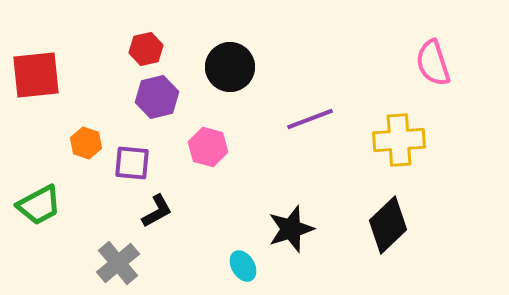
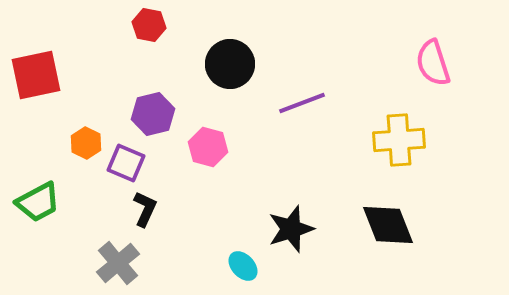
red hexagon: moved 3 px right, 24 px up; rotated 24 degrees clockwise
black circle: moved 3 px up
red square: rotated 6 degrees counterclockwise
purple hexagon: moved 4 px left, 17 px down
purple line: moved 8 px left, 16 px up
orange hexagon: rotated 8 degrees clockwise
purple square: moved 6 px left; rotated 18 degrees clockwise
green trapezoid: moved 1 px left, 3 px up
black L-shape: moved 12 px left, 2 px up; rotated 36 degrees counterclockwise
black diamond: rotated 68 degrees counterclockwise
cyan ellipse: rotated 12 degrees counterclockwise
